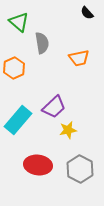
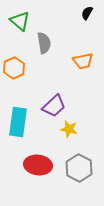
black semicircle: rotated 72 degrees clockwise
green triangle: moved 1 px right, 1 px up
gray semicircle: moved 2 px right
orange trapezoid: moved 4 px right, 3 px down
purple trapezoid: moved 1 px up
cyan rectangle: moved 2 px down; rotated 32 degrees counterclockwise
yellow star: moved 1 px right, 1 px up; rotated 24 degrees clockwise
gray hexagon: moved 1 px left, 1 px up
